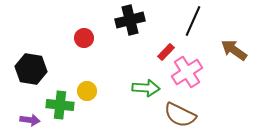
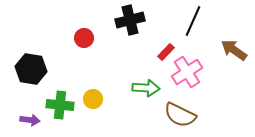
yellow circle: moved 6 px right, 8 px down
